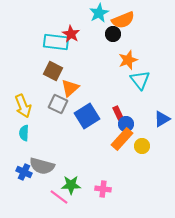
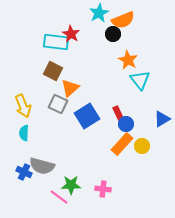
orange star: rotated 24 degrees counterclockwise
orange rectangle: moved 5 px down
